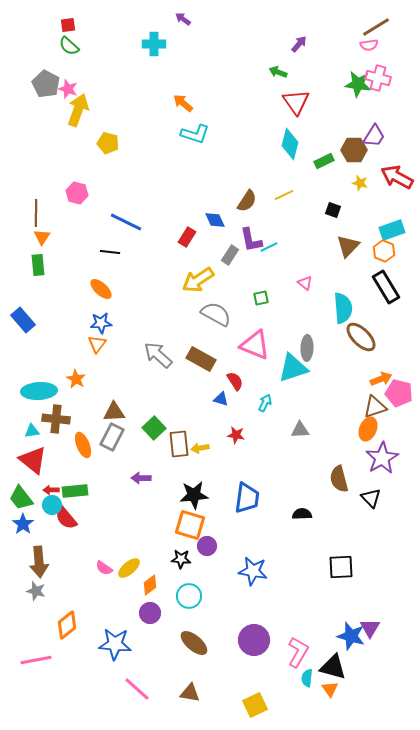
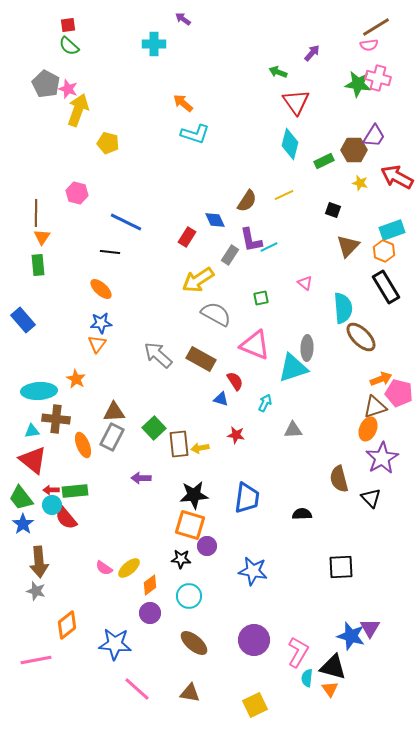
purple arrow at (299, 44): moved 13 px right, 9 px down
gray triangle at (300, 430): moved 7 px left
